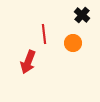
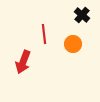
orange circle: moved 1 px down
red arrow: moved 5 px left
